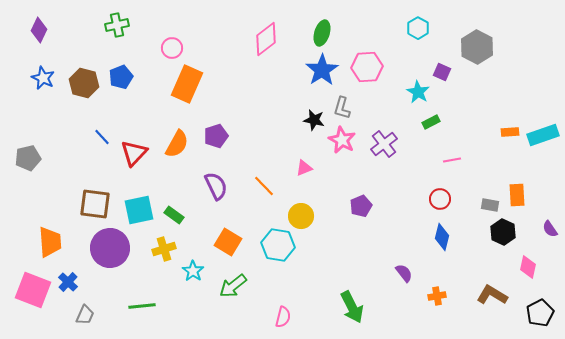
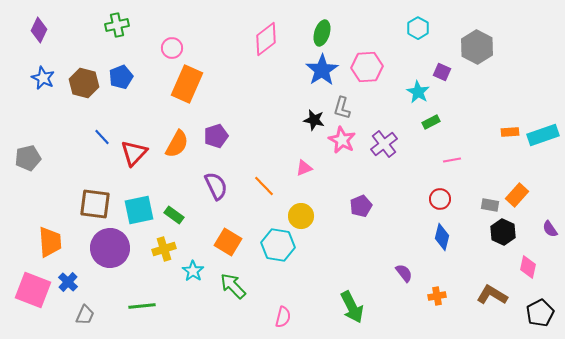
orange rectangle at (517, 195): rotated 45 degrees clockwise
green arrow at (233, 286): rotated 84 degrees clockwise
